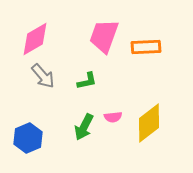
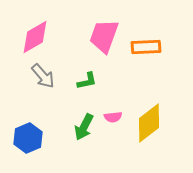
pink diamond: moved 2 px up
